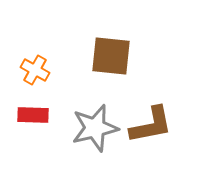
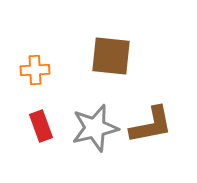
orange cross: rotated 32 degrees counterclockwise
red rectangle: moved 8 px right, 11 px down; rotated 68 degrees clockwise
